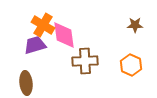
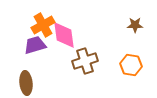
orange cross: rotated 30 degrees clockwise
brown cross: rotated 15 degrees counterclockwise
orange hexagon: rotated 15 degrees counterclockwise
